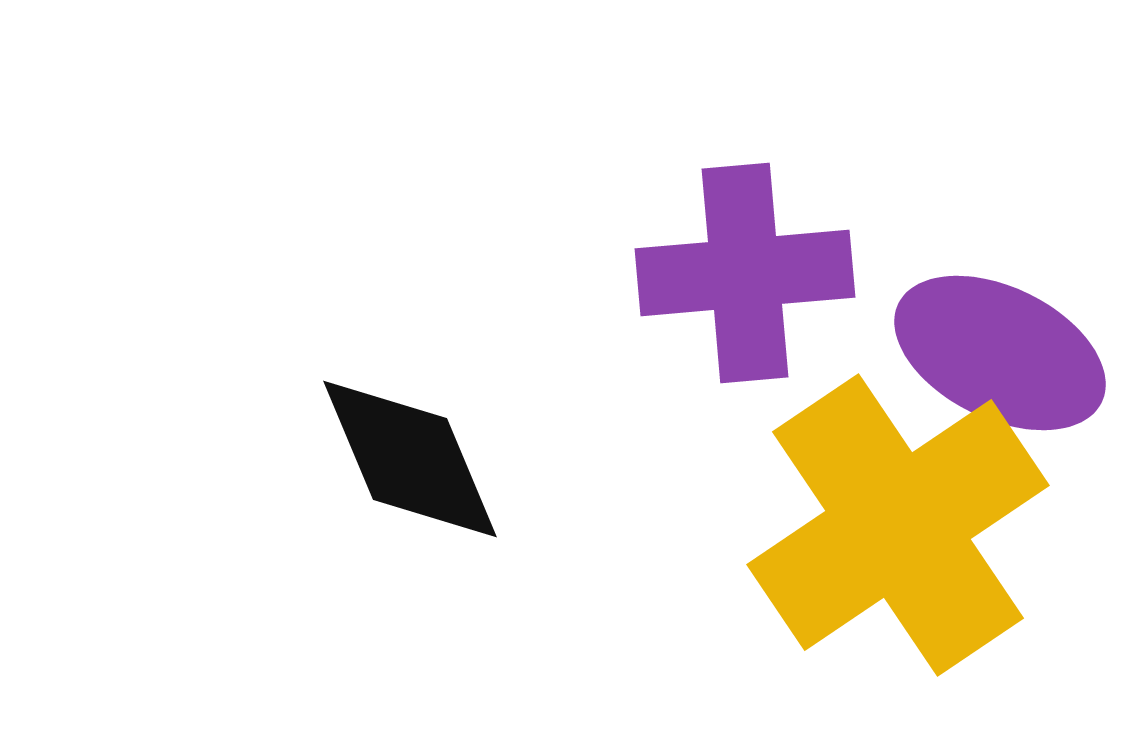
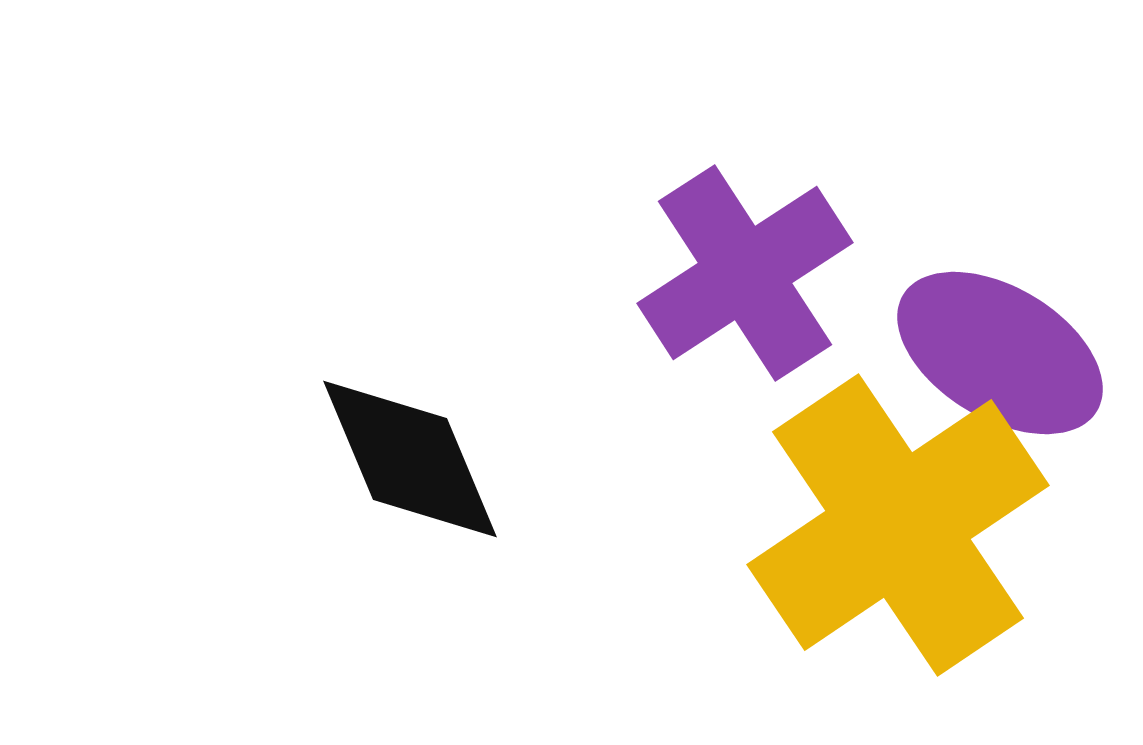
purple cross: rotated 28 degrees counterclockwise
purple ellipse: rotated 5 degrees clockwise
